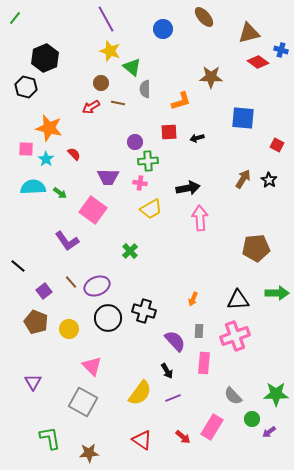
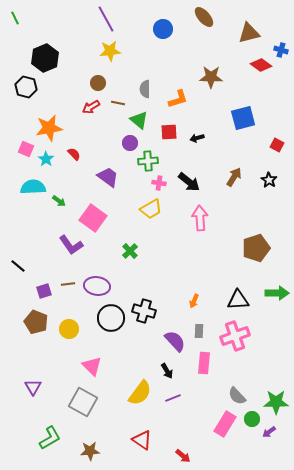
green line at (15, 18): rotated 64 degrees counterclockwise
yellow star at (110, 51): rotated 25 degrees counterclockwise
red diamond at (258, 62): moved 3 px right, 3 px down
green triangle at (132, 67): moved 7 px right, 53 px down
brown circle at (101, 83): moved 3 px left
orange L-shape at (181, 101): moved 3 px left, 2 px up
blue square at (243, 118): rotated 20 degrees counterclockwise
orange star at (49, 128): rotated 24 degrees counterclockwise
purple circle at (135, 142): moved 5 px left, 1 px down
pink square at (26, 149): rotated 21 degrees clockwise
purple trapezoid at (108, 177): rotated 145 degrees counterclockwise
brown arrow at (243, 179): moved 9 px left, 2 px up
pink cross at (140, 183): moved 19 px right
black arrow at (188, 188): moved 1 px right, 6 px up; rotated 50 degrees clockwise
green arrow at (60, 193): moved 1 px left, 8 px down
pink square at (93, 210): moved 8 px down
purple L-shape at (67, 241): moved 4 px right, 4 px down
brown pentagon at (256, 248): rotated 12 degrees counterclockwise
brown line at (71, 282): moved 3 px left, 2 px down; rotated 56 degrees counterclockwise
purple ellipse at (97, 286): rotated 30 degrees clockwise
purple square at (44, 291): rotated 21 degrees clockwise
orange arrow at (193, 299): moved 1 px right, 2 px down
black circle at (108, 318): moved 3 px right
purple triangle at (33, 382): moved 5 px down
green star at (276, 394): moved 8 px down
gray semicircle at (233, 396): moved 4 px right
pink rectangle at (212, 427): moved 13 px right, 3 px up
red arrow at (183, 437): moved 19 px down
green L-shape at (50, 438): rotated 70 degrees clockwise
brown star at (89, 453): moved 1 px right, 2 px up
